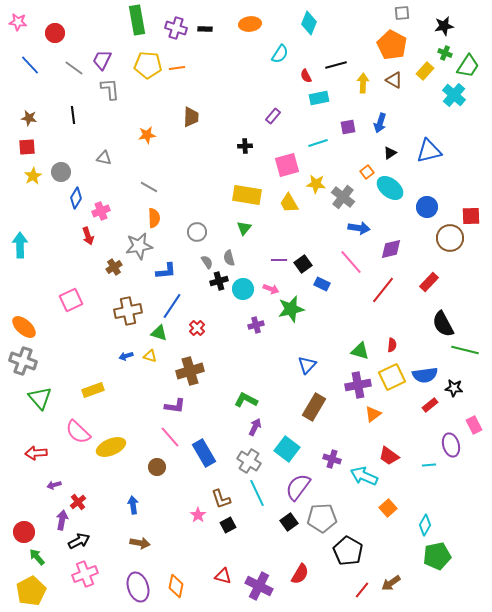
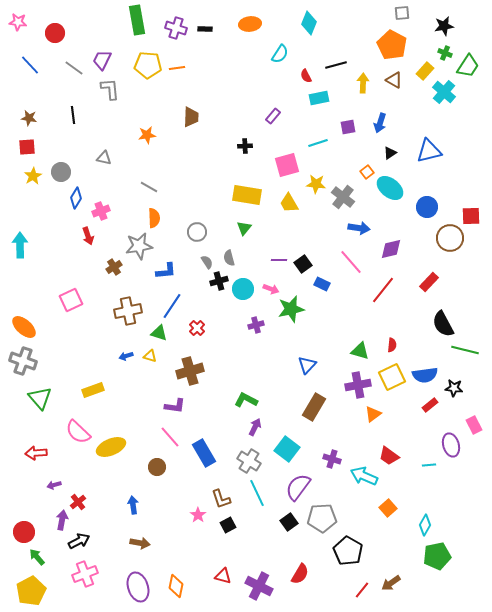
cyan cross at (454, 95): moved 10 px left, 3 px up
